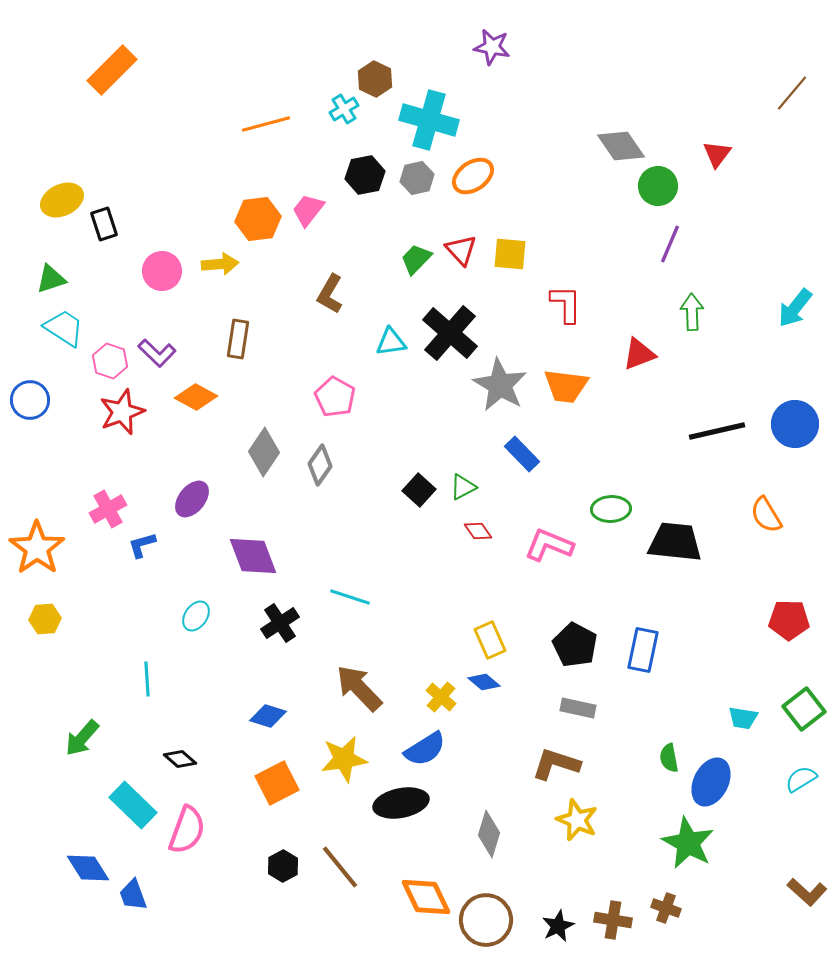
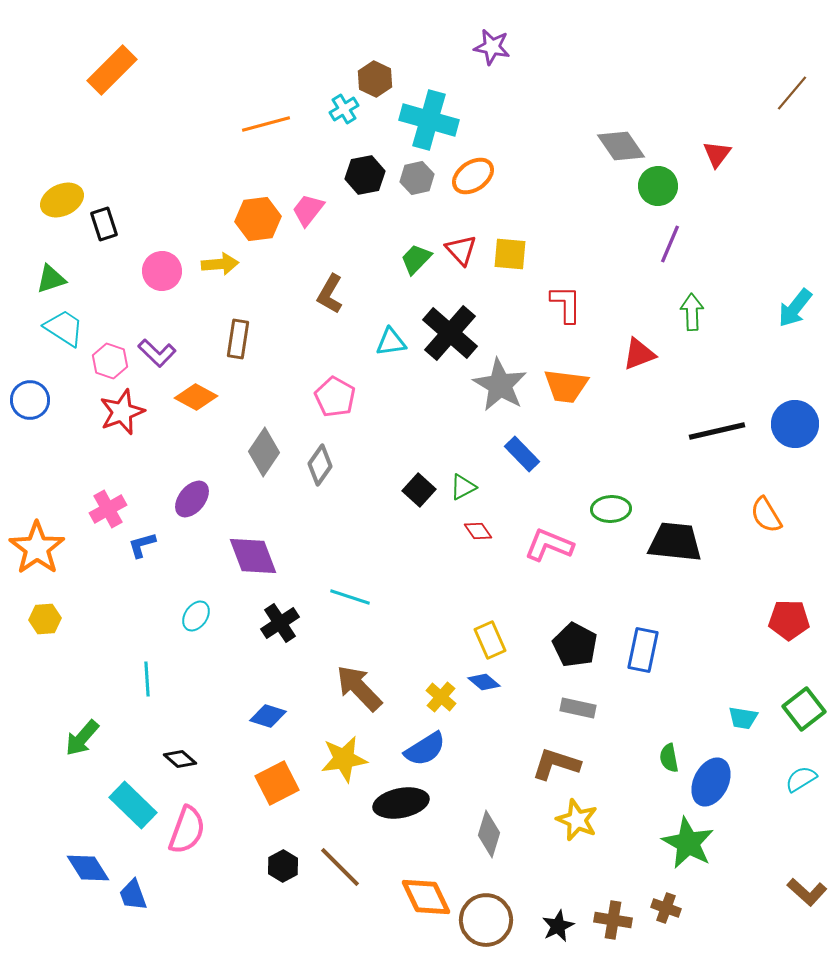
brown line at (340, 867): rotated 6 degrees counterclockwise
